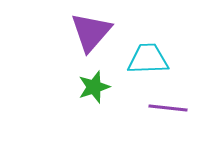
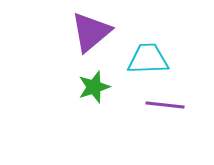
purple triangle: rotated 9 degrees clockwise
purple line: moved 3 px left, 3 px up
